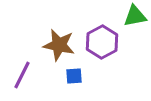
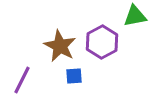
brown star: moved 1 px right, 1 px down; rotated 16 degrees clockwise
purple line: moved 5 px down
